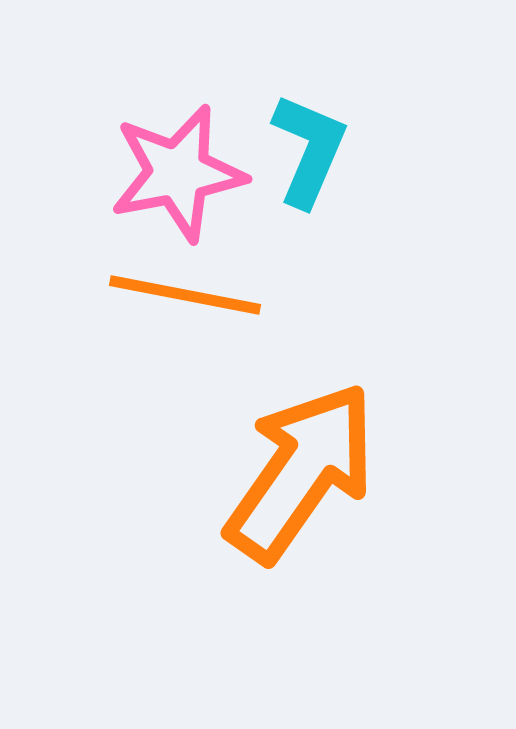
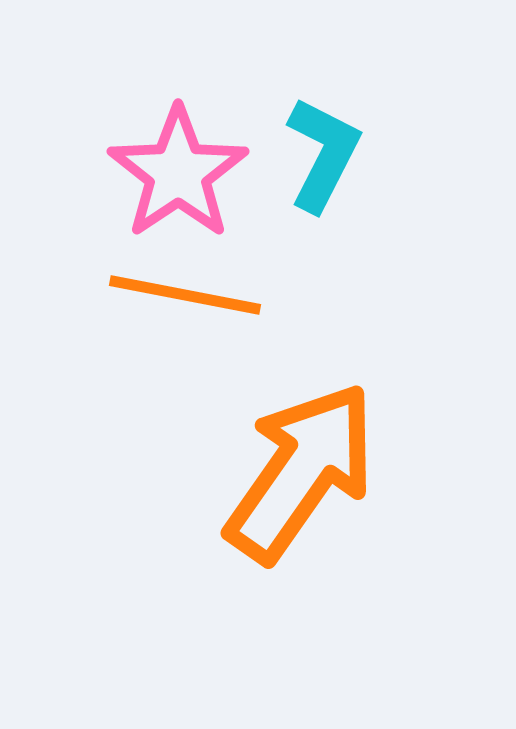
cyan L-shape: moved 14 px right, 4 px down; rotated 4 degrees clockwise
pink star: rotated 23 degrees counterclockwise
